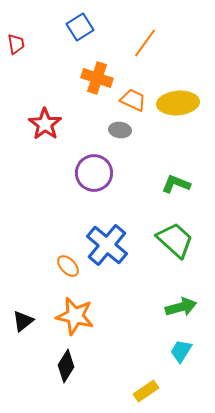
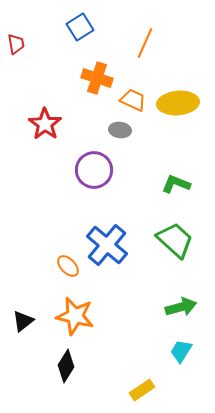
orange line: rotated 12 degrees counterclockwise
purple circle: moved 3 px up
yellow rectangle: moved 4 px left, 1 px up
